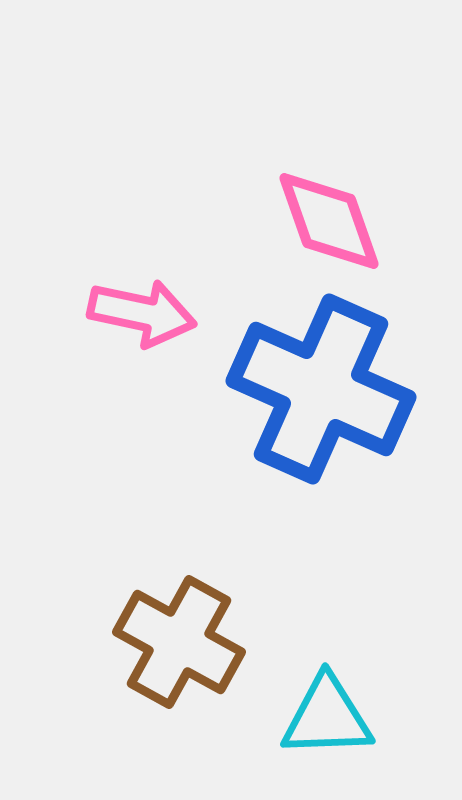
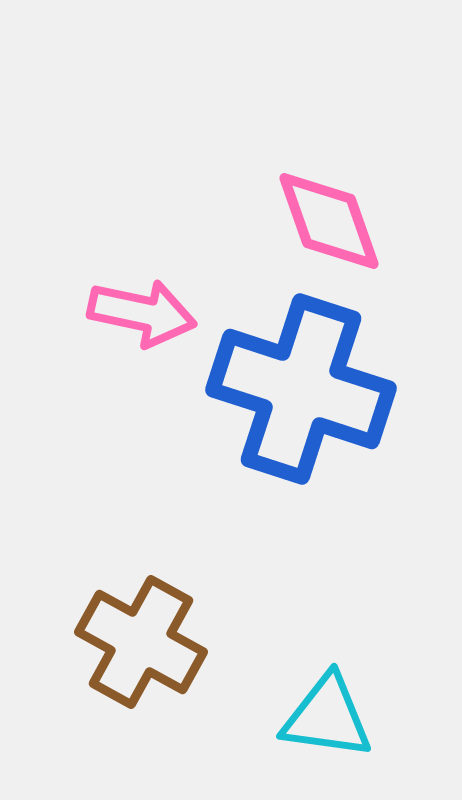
blue cross: moved 20 px left; rotated 6 degrees counterclockwise
brown cross: moved 38 px left
cyan triangle: rotated 10 degrees clockwise
